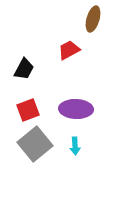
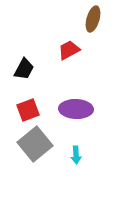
cyan arrow: moved 1 px right, 9 px down
